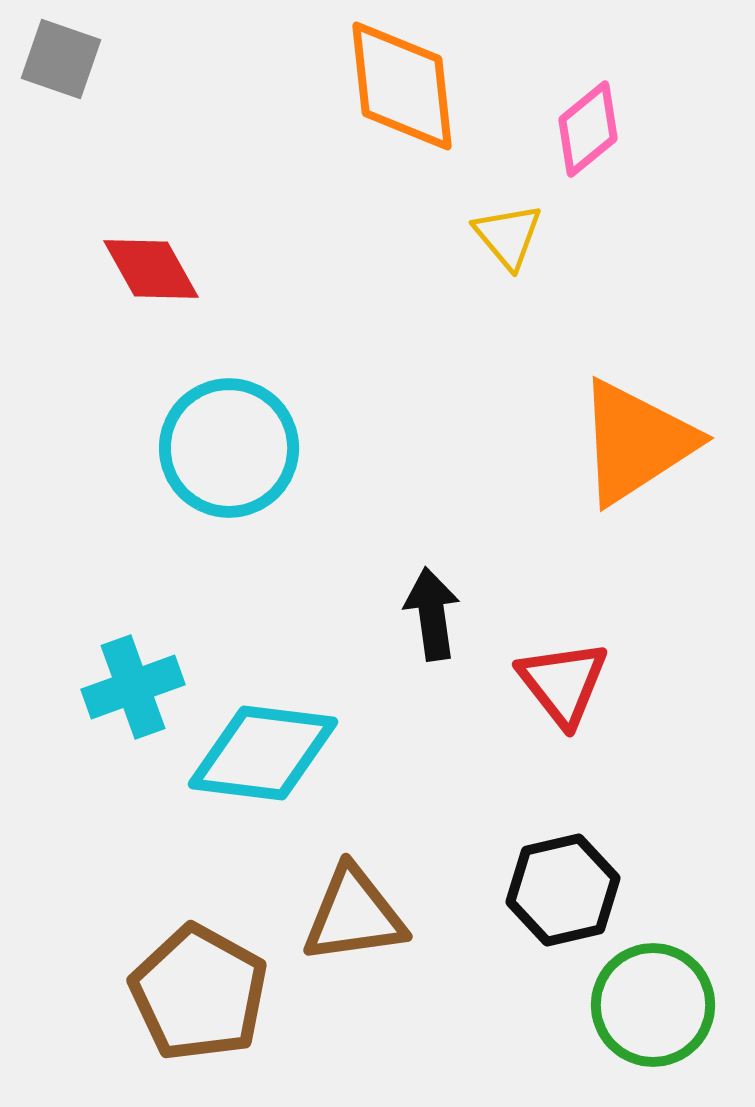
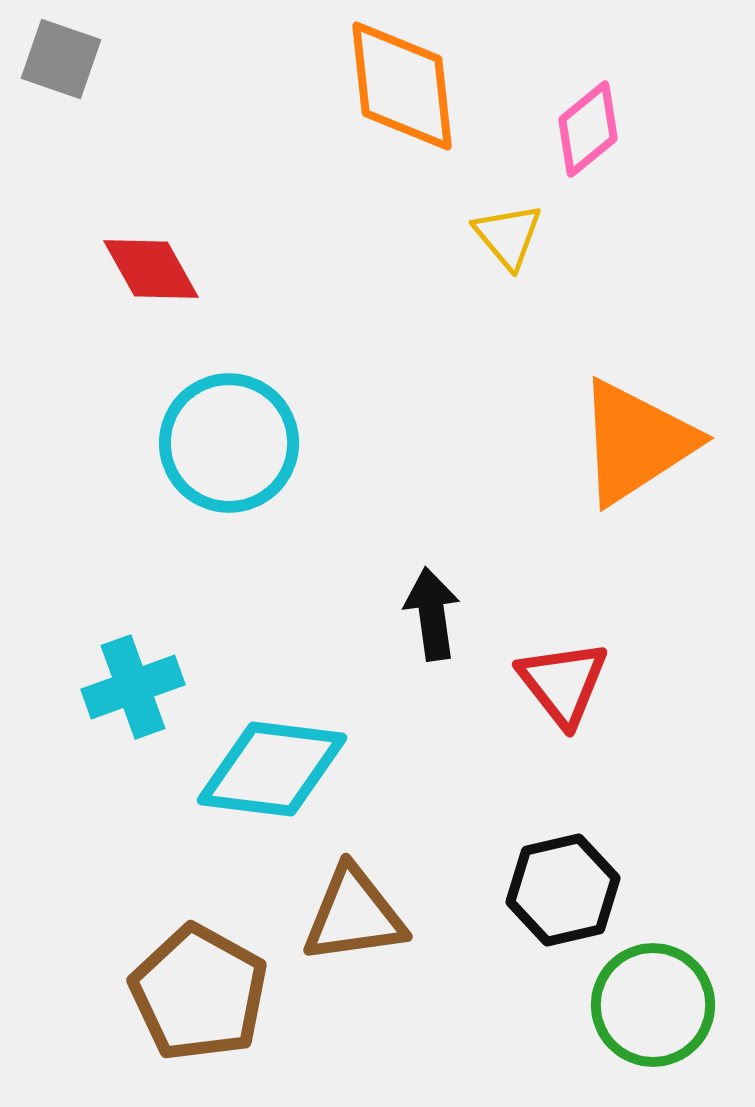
cyan circle: moved 5 px up
cyan diamond: moved 9 px right, 16 px down
